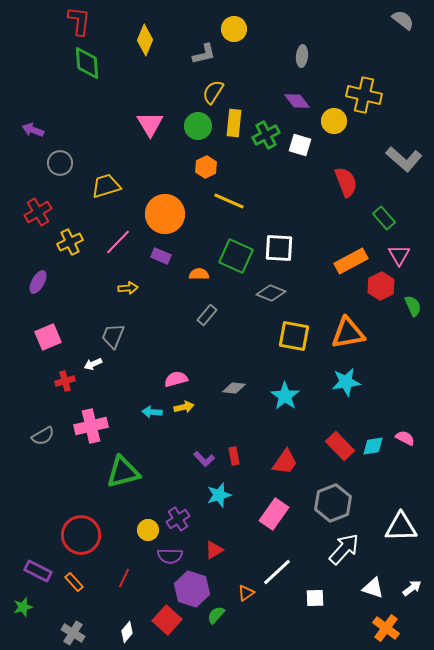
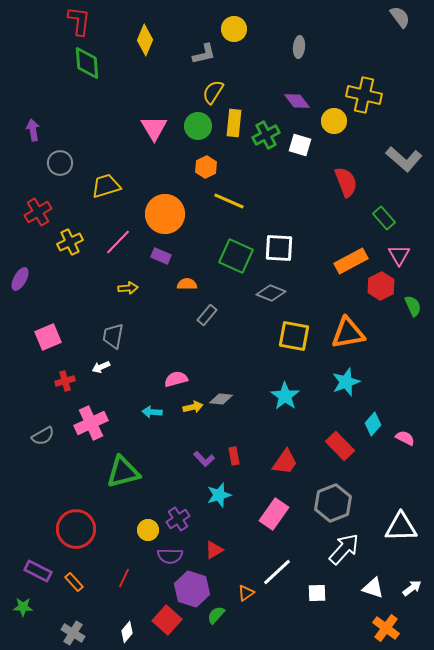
gray semicircle at (403, 20): moved 3 px left, 3 px up; rotated 15 degrees clockwise
gray ellipse at (302, 56): moved 3 px left, 9 px up
pink triangle at (150, 124): moved 4 px right, 4 px down
purple arrow at (33, 130): rotated 60 degrees clockwise
orange semicircle at (199, 274): moved 12 px left, 10 px down
purple ellipse at (38, 282): moved 18 px left, 3 px up
gray trapezoid at (113, 336): rotated 12 degrees counterclockwise
white arrow at (93, 364): moved 8 px right, 3 px down
cyan star at (346, 382): rotated 12 degrees counterclockwise
gray diamond at (234, 388): moved 13 px left, 11 px down
yellow arrow at (184, 407): moved 9 px right
pink cross at (91, 426): moved 3 px up; rotated 12 degrees counterclockwise
cyan diamond at (373, 446): moved 22 px up; rotated 40 degrees counterclockwise
red circle at (81, 535): moved 5 px left, 6 px up
white square at (315, 598): moved 2 px right, 5 px up
green star at (23, 607): rotated 18 degrees clockwise
